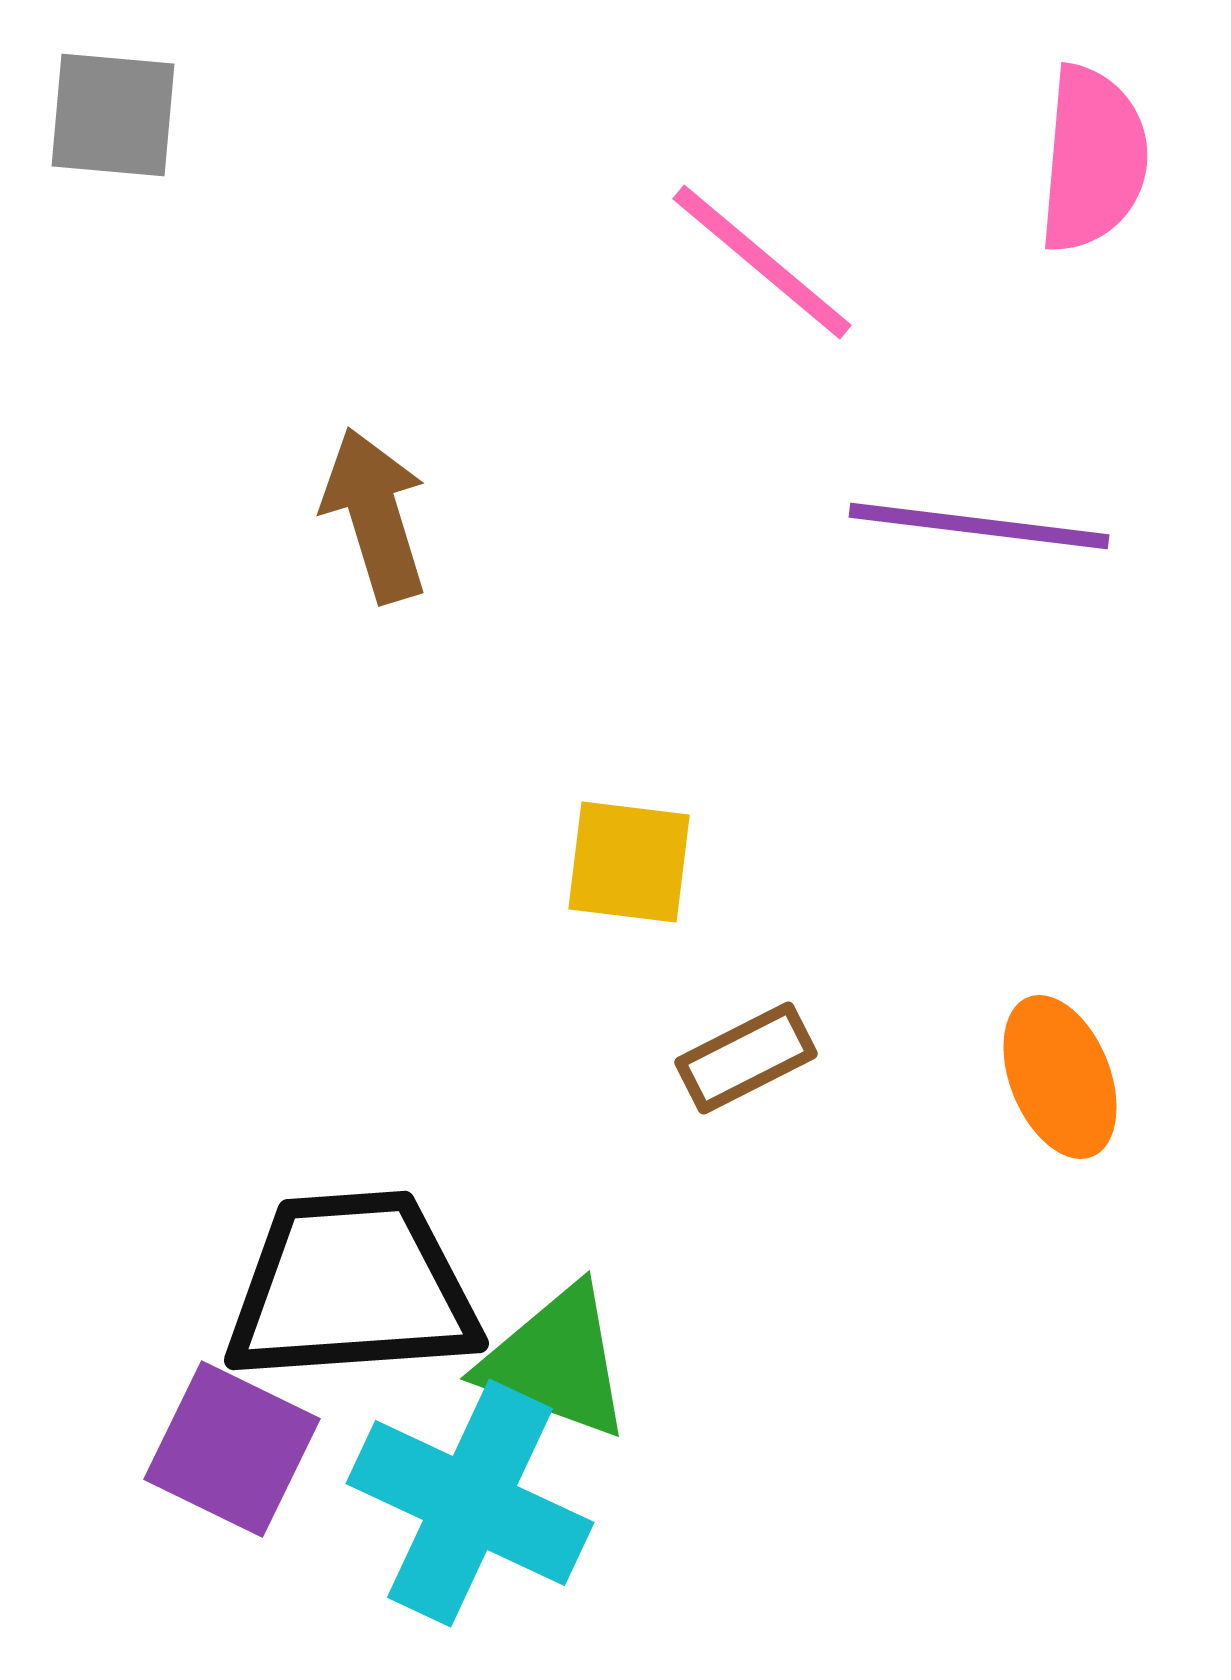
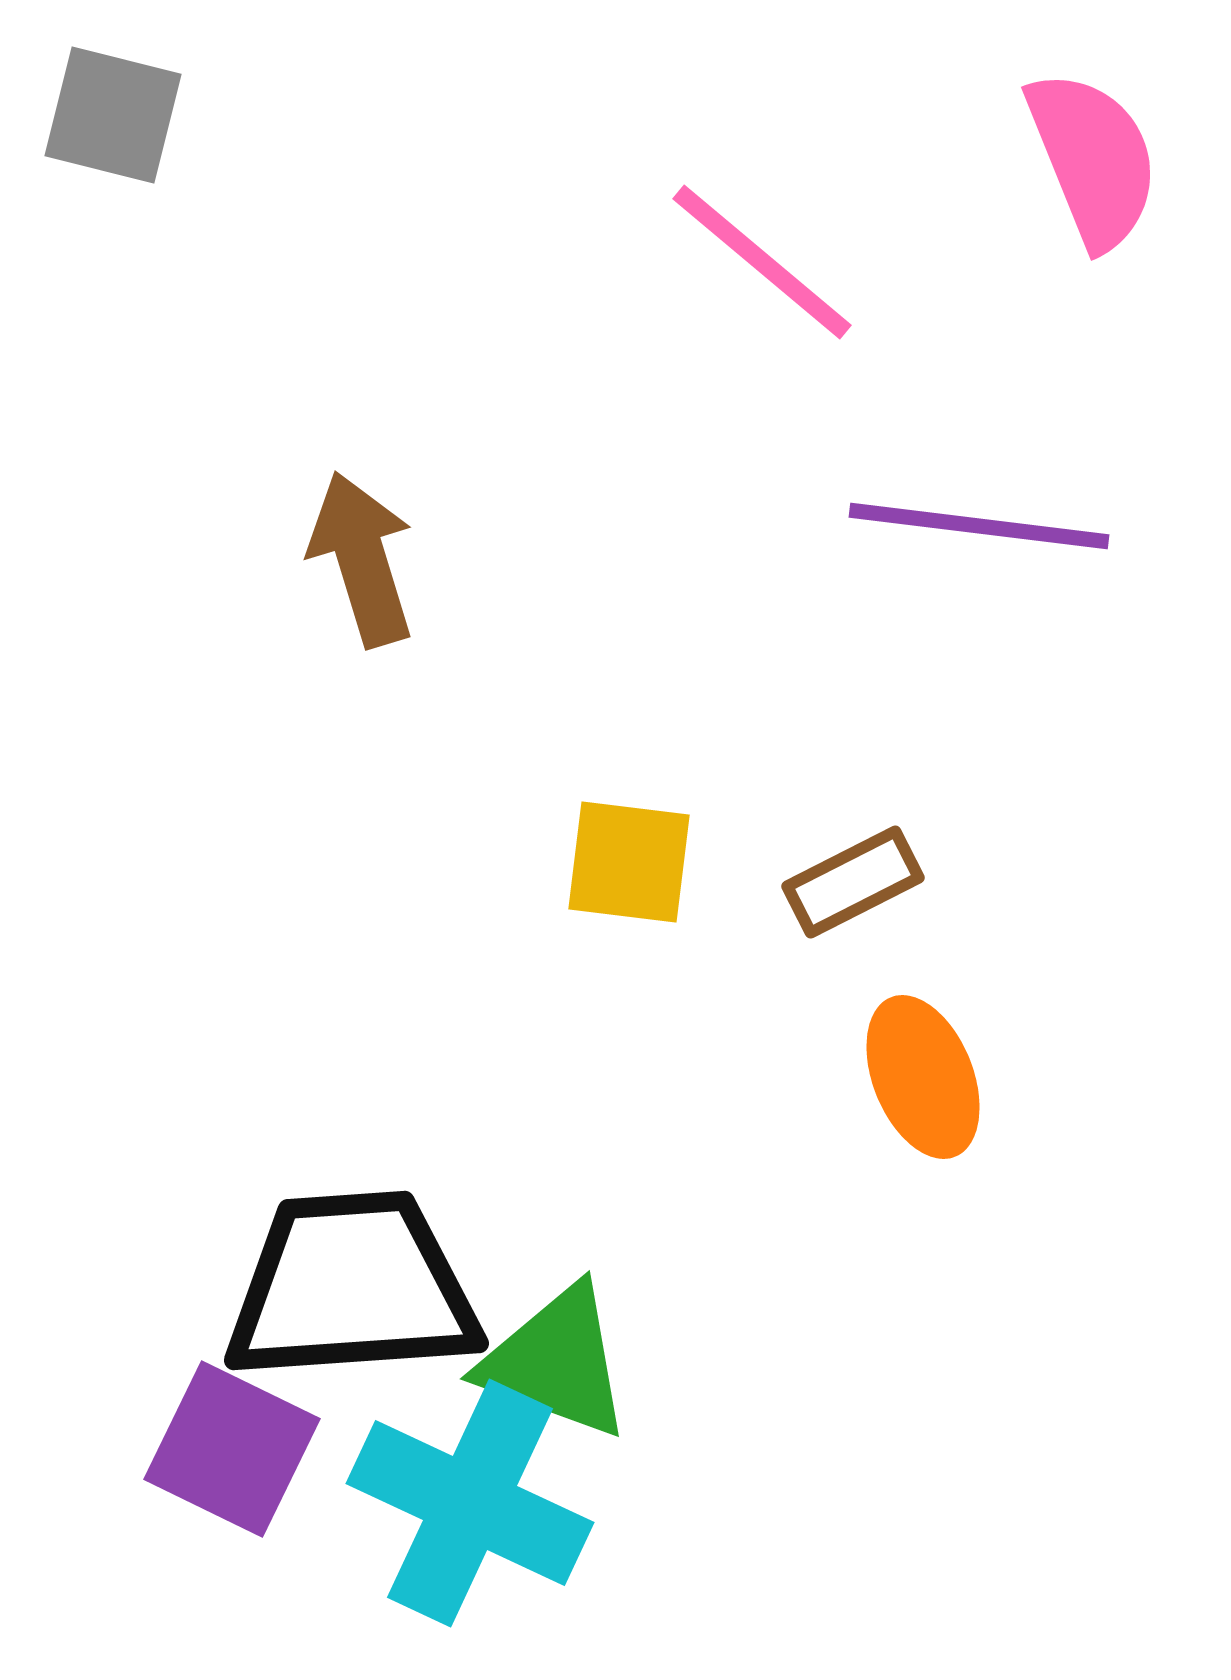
gray square: rotated 9 degrees clockwise
pink semicircle: rotated 27 degrees counterclockwise
brown arrow: moved 13 px left, 44 px down
brown rectangle: moved 107 px right, 176 px up
orange ellipse: moved 137 px left
